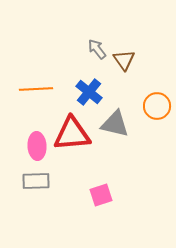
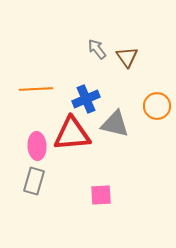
brown triangle: moved 3 px right, 3 px up
blue cross: moved 3 px left, 7 px down; rotated 28 degrees clockwise
gray rectangle: moved 2 px left; rotated 72 degrees counterclockwise
pink square: rotated 15 degrees clockwise
